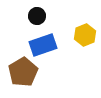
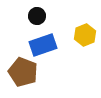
brown pentagon: rotated 20 degrees counterclockwise
